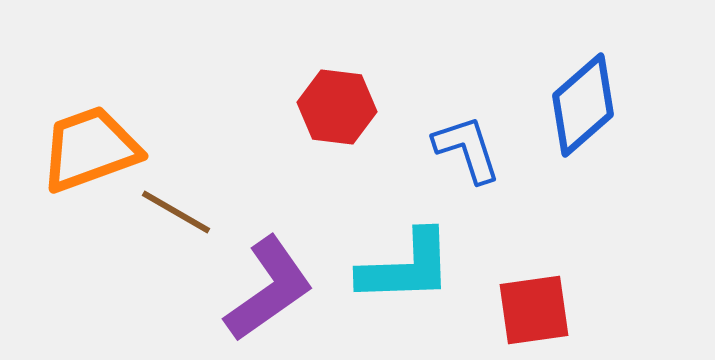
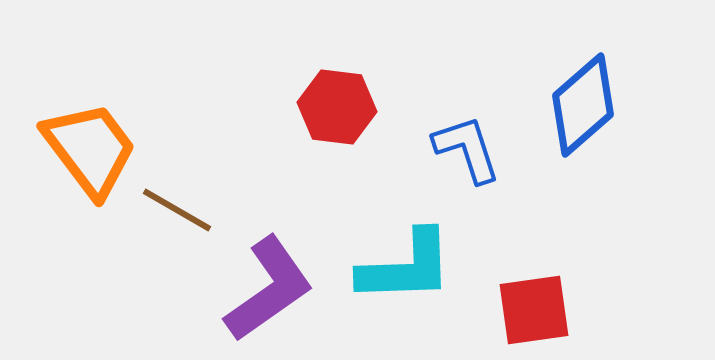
orange trapezoid: rotated 73 degrees clockwise
brown line: moved 1 px right, 2 px up
